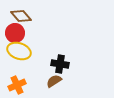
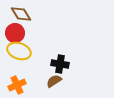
brown diamond: moved 2 px up; rotated 10 degrees clockwise
